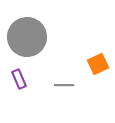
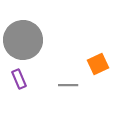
gray circle: moved 4 px left, 3 px down
gray line: moved 4 px right
